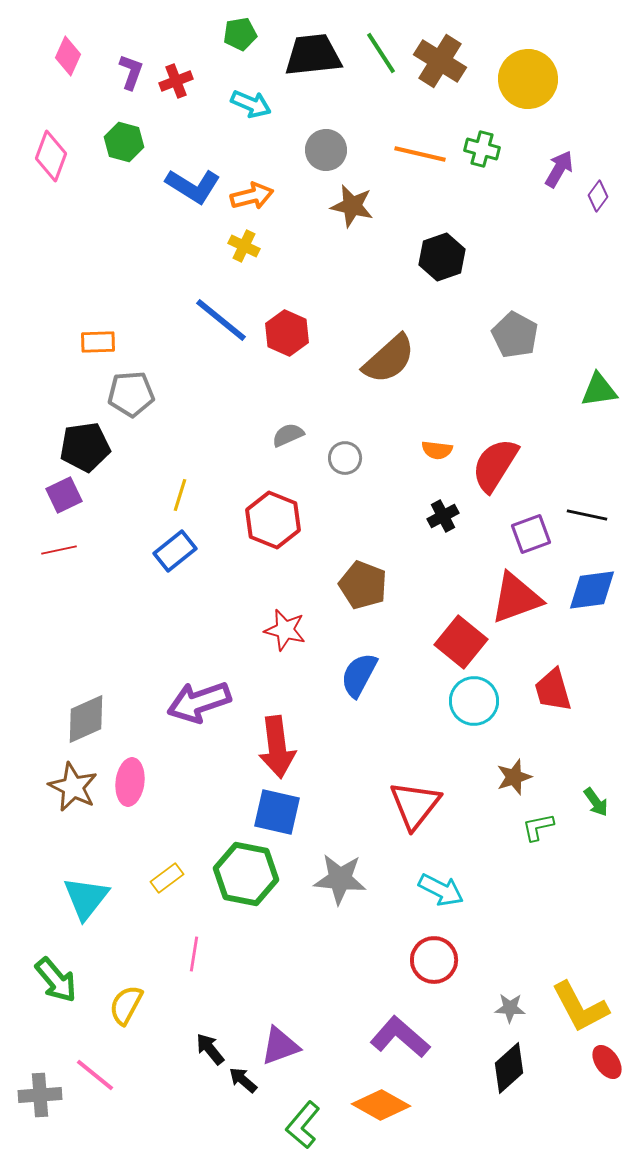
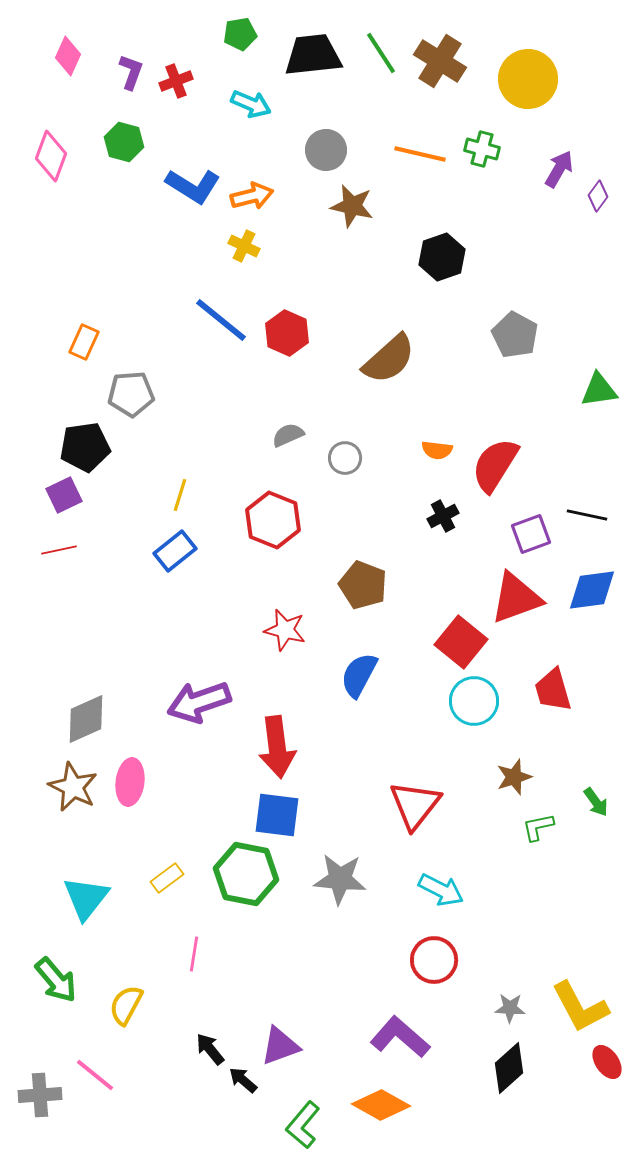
orange rectangle at (98, 342): moved 14 px left; rotated 64 degrees counterclockwise
blue square at (277, 812): moved 3 px down; rotated 6 degrees counterclockwise
